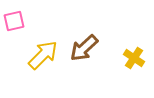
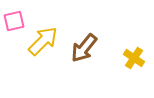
brown arrow: rotated 8 degrees counterclockwise
yellow arrow: moved 14 px up
